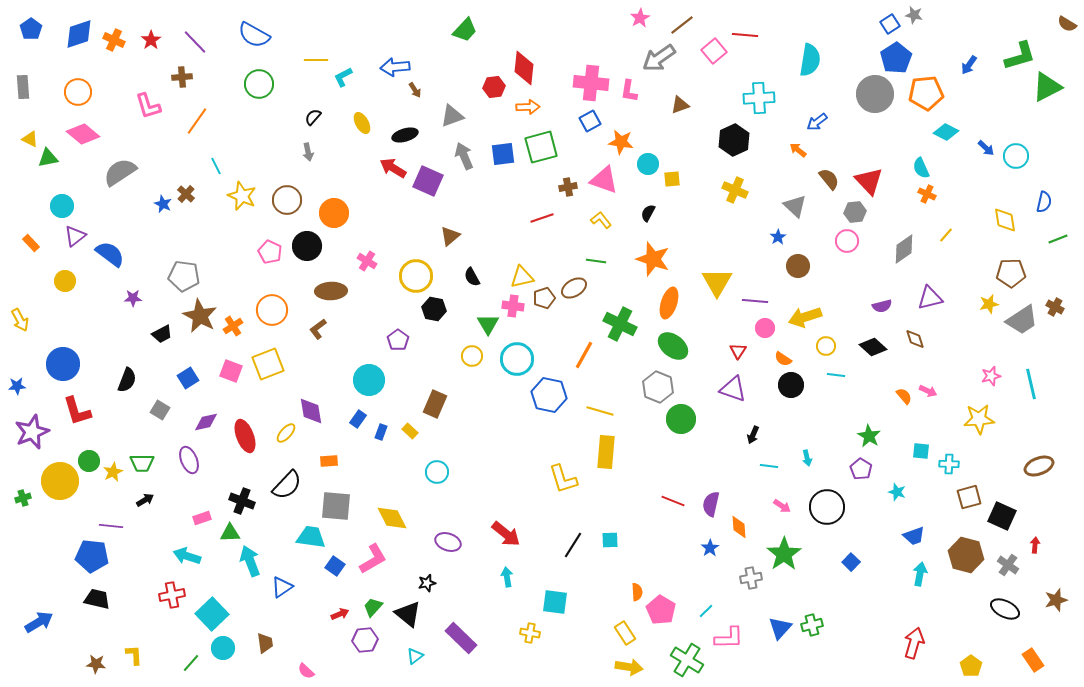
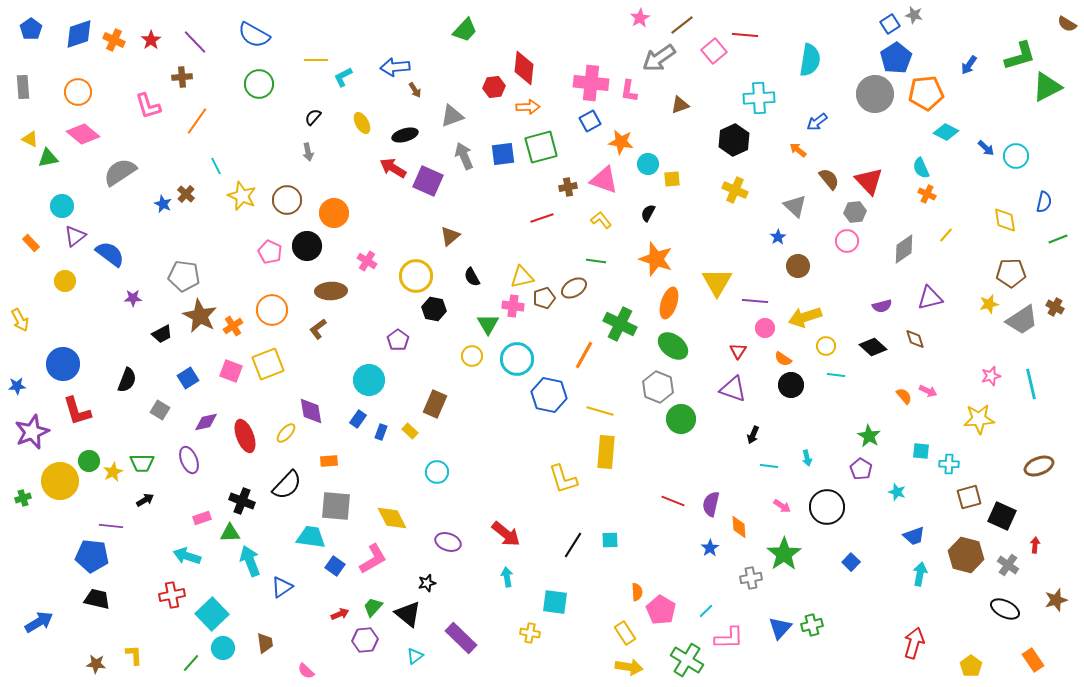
orange star at (653, 259): moved 3 px right
